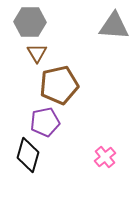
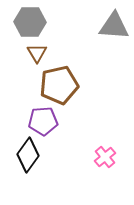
purple pentagon: moved 2 px left, 1 px up; rotated 8 degrees clockwise
black diamond: rotated 20 degrees clockwise
